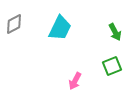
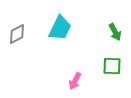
gray diamond: moved 3 px right, 10 px down
green square: rotated 24 degrees clockwise
